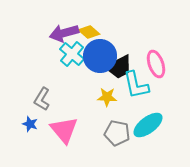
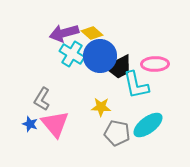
yellow diamond: moved 3 px right, 1 px down
cyan cross: rotated 10 degrees counterclockwise
pink ellipse: moved 1 px left; rotated 72 degrees counterclockwise
yellow star: moved 6 px left, 10 px down
pink triangle: moved 9 px left, 6 px up
